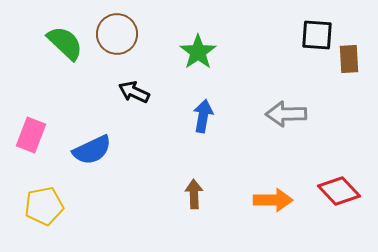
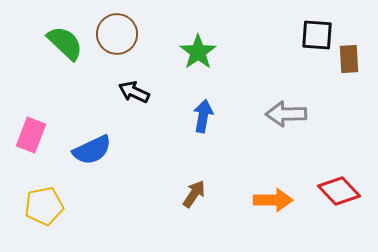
brown arrow: rotated 36 degrees clockwise
